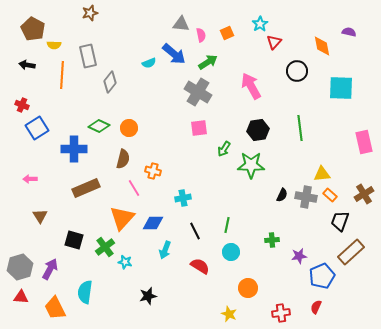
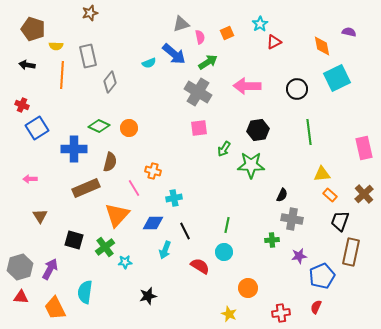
gray triangle at (181, 24): rotated 24 degrees counterclockwise
brown pentagon at (33, 29): rotated 10 degrees counterclockwise
pink semicircle at (201, 35): moved 1 px left, 2 px down
red triangle at (274, 42): rotated 21 degrees clockwise
yellow semicircle at (54, 45): moved 2 px right, 1 px down
black circle at (297, 71): moved 18 px down
pink arrow at (251, 86): moved 4 px left; rotated 60 degrees counterclockwise
cyan square at (341, 88): moved 4 px left, 10 px up; rotated 28 degrees counterclockwise
green line at (300, 128): moved 9 px right, 4 px down
pink rectangle at (364, 142): moved 6 px down
brown semicircle at (123, 159): moved 13 px left, 3 px down
brown cross at (364, 194): rotated 12 degrees counterclockwise
gray cross at (306, 197): moved 14 px left, 22 px down
cyan cross at (183, 198): moved 9 px left
orange triangle at (122, 218): moved 5 px left, 3 px up
black line at (195, 231): moved 10 px left
cyan circle at (231, 252): moved 7 px left
brown rectangle at (351, 252): rotated 36 degrees counterclockwise
cyan star at (125, 262): rotated 16 degrees counterclockwise
